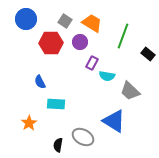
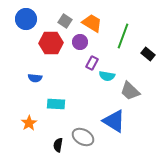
blue semicircle: moved 5 px left, 4 px up; rotated 56 degrees counterclockwise
